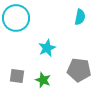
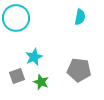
cyan star: moved 13 px left, 9 px down
gray square: rotated 28 degrees counterclockwise
green star: moved 2 px left, 2 px down
